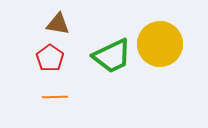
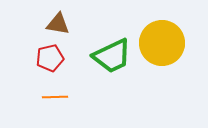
yellow circle: moved 2 px right, 1 px up
red pentagon: rotated 24 degrees clockwise
